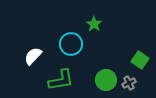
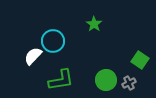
cyan circle: moved 18 px left, 3 px up
